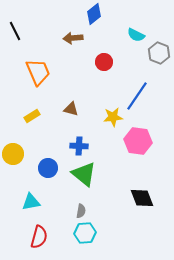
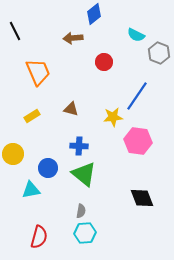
cyan triangle: moved 12 px up
